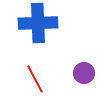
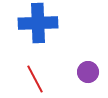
purple circle: moved 4 px right, 1 px up
